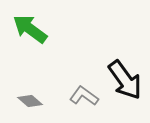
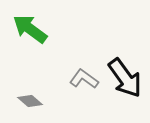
black arrow: moved 2 px up
gray L-shape: moved 17 px up
